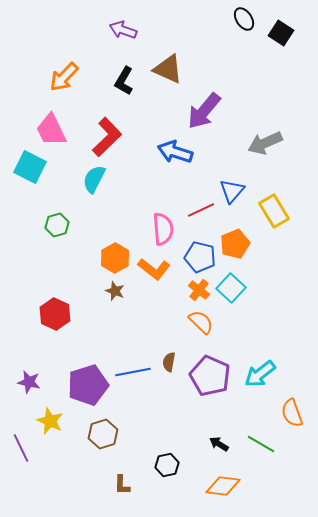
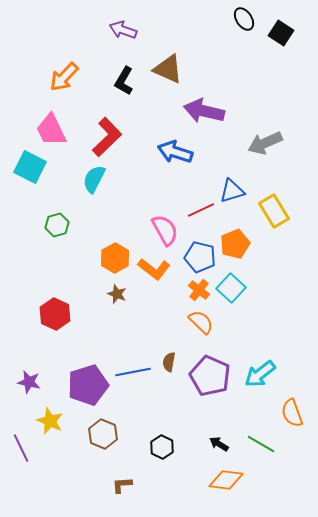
purple arrow at (204, 111): rotated 63 degrees clockwise
blue triangle at (232, 191): rotated 32 degrees clockwise
pink semicircle at (163, 229): moved 2 px right, 1 px down; rotated 24 degrees counterclockwise
brown star at (115, 291): moved 2 px right, 3 px down
brown hexagon at (103, 434): rotated 20 degrees counterclockwise
black hexagon at (167, 465): moved 5 px left, 18 px up; rotated 20 degrees counterclockwise
brown L-shape at (122, 485): rotated 85 degrees clockwise
orange diamond at (223, 486): moved 3 px right, 6 px up
